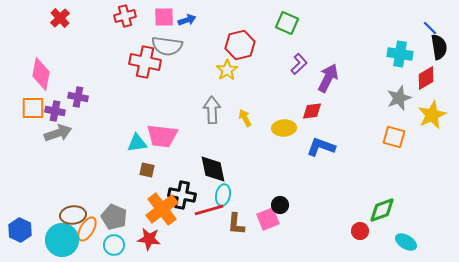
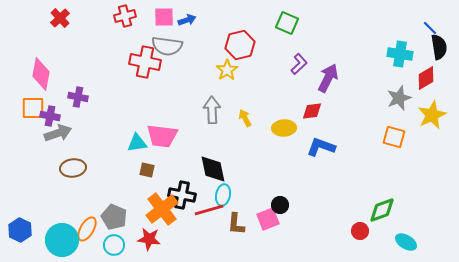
purple cross at (55, 111): moved 5 px left, 5 px down
brown ellipse at (73, 215): moved 47 px up
